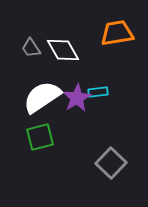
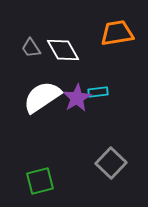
green square: moved 44 px down
